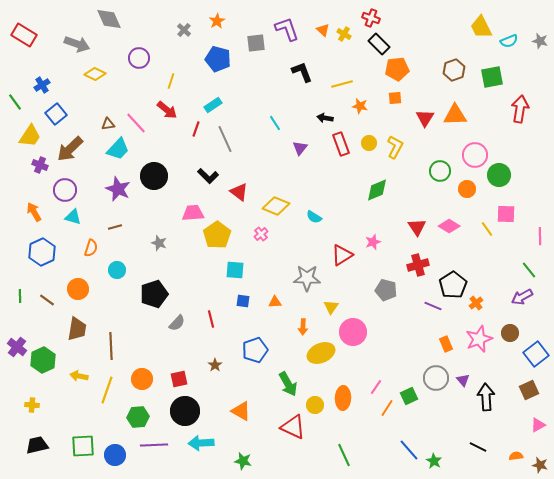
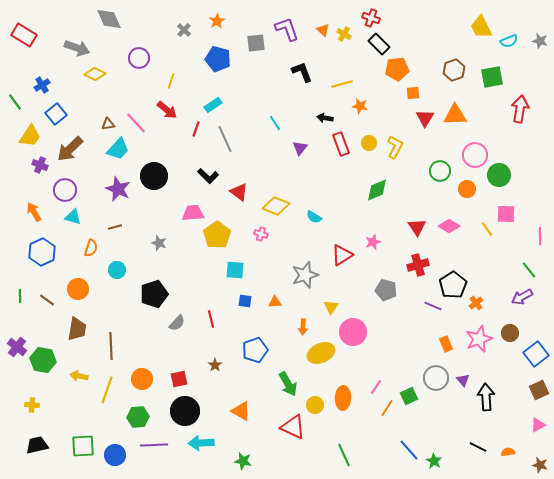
gray arrow at (77, 44): moved 4 px down
orange square at (395, 98): moved 18 px right, 5 px up
pink cross at (261, 234): rotated 32 degrees counterclockwise
gray star at (307, 278): moved 2 px left, 3 px up; rotated 20 degrees counterclockwise
blue square at (243, 301): moved 2 px right
green hexagon at (43, 360): rotated 25 degrees counterclockwise
brown square at (529, 390): moved 10 px right
orange semicircle at (516, 456): moved 8 px left, 4 px up
